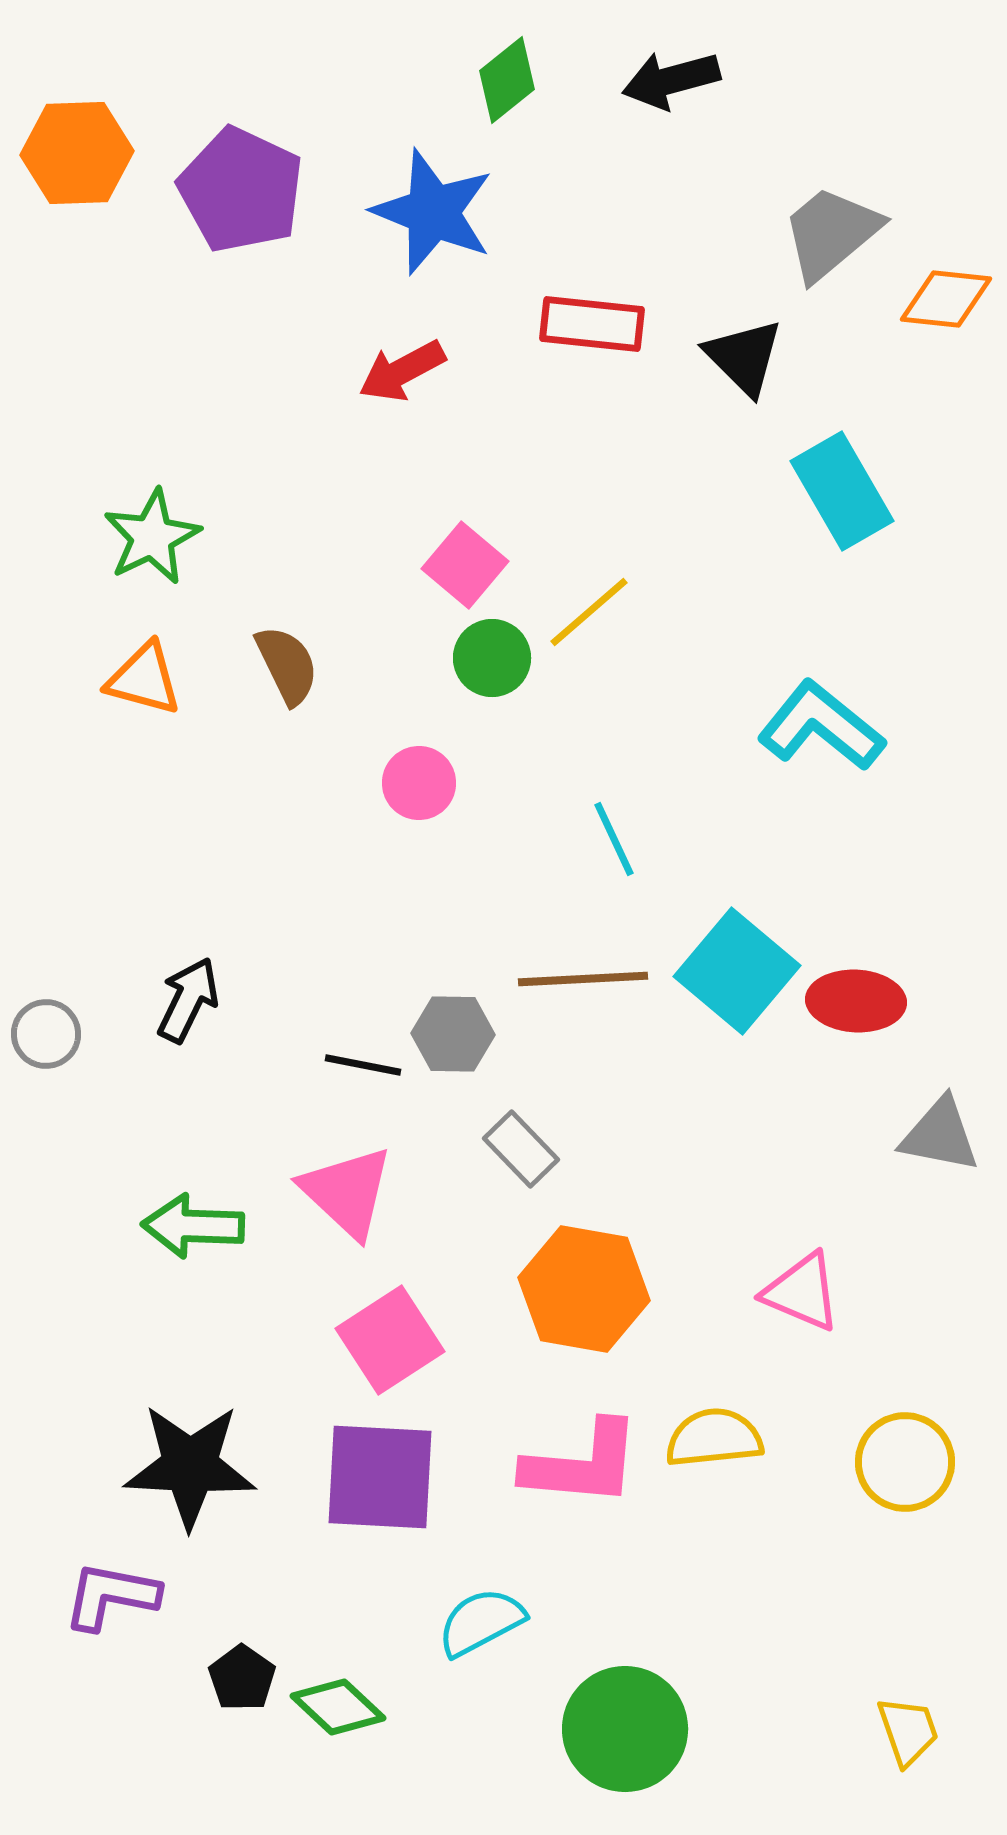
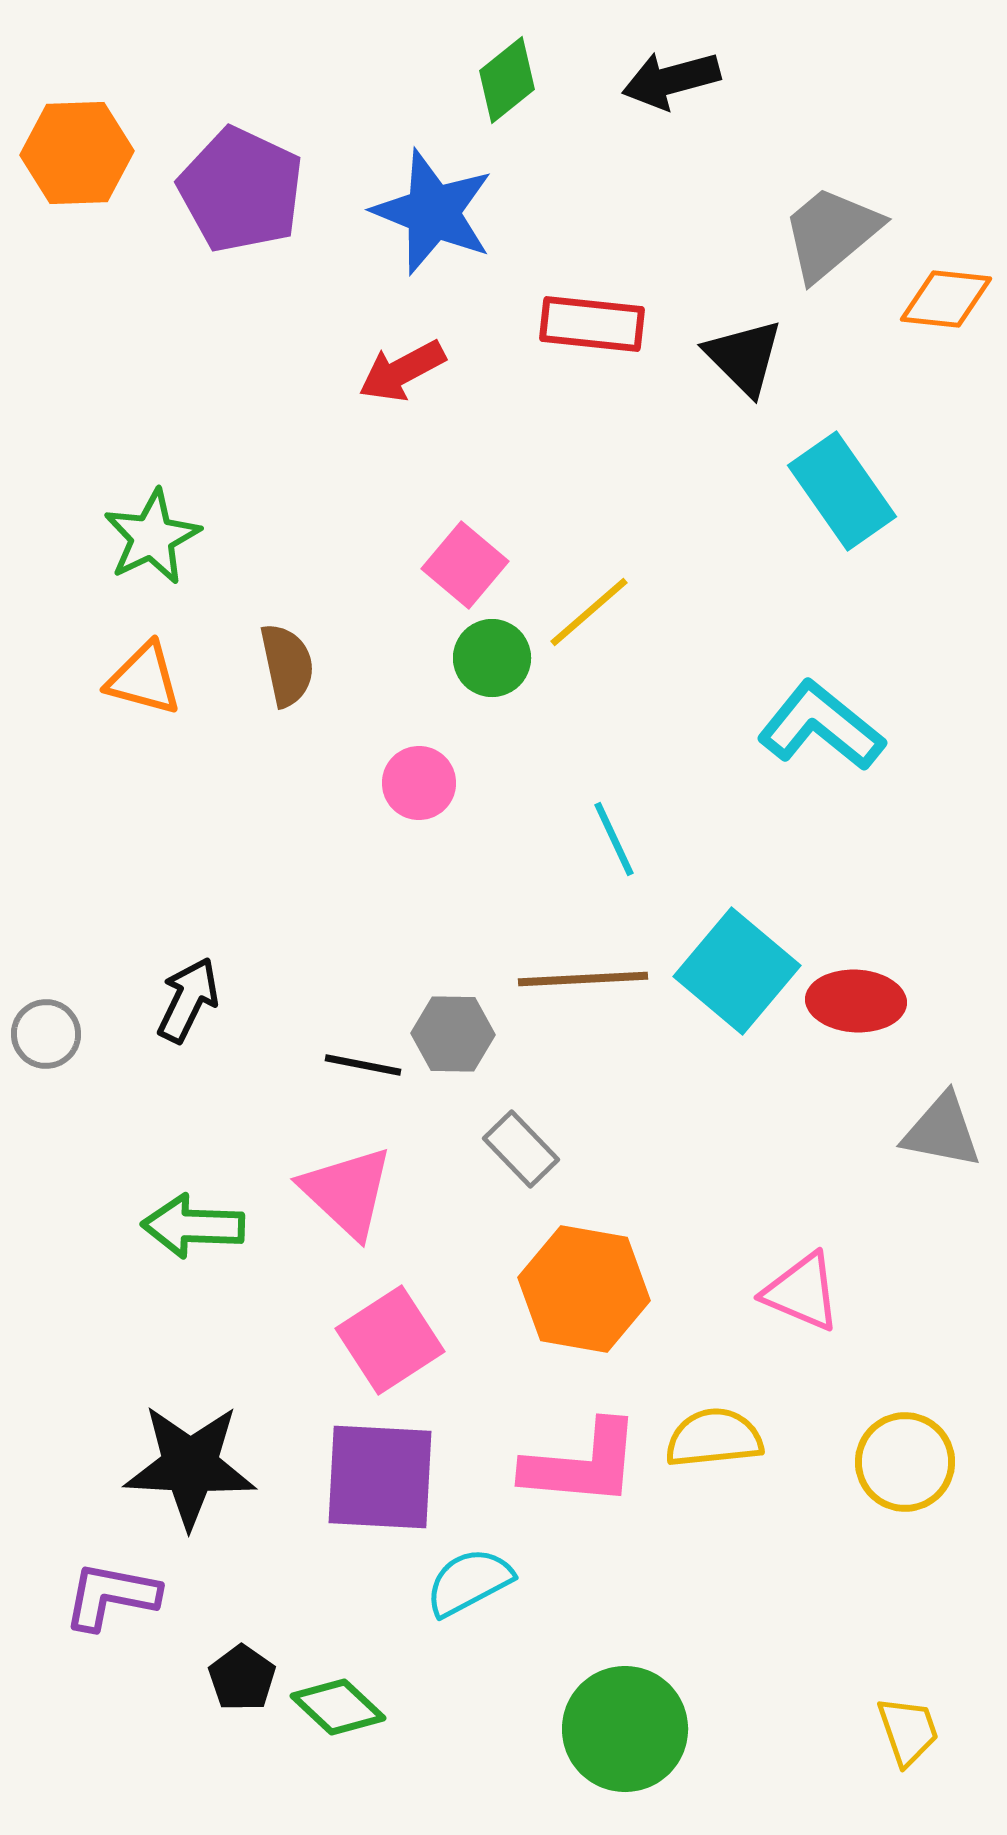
cyan rectangle at (842, 491): rotated 5 degrees counterclockwise
brown semicircle at (287, 665): rotated 14 degrees clockwise
gray triangle at (940, 1135): moved 2 px right, 4 px up
cyan semicircle at (481, 1622): moved 12 px left, 40 px up
